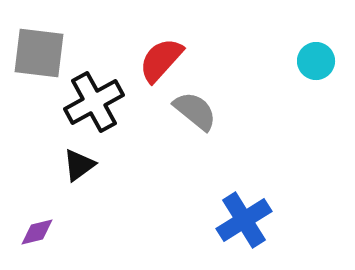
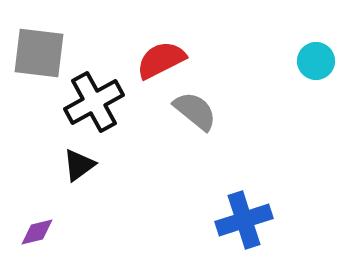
red semicircle: rotated 21 degrees clockwise
blue cross: rotated 14 degrees clockwise
